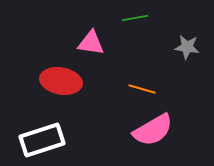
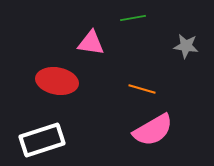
green line: moved 2 px left
gray star: moved 1 px left, 1 px up
red ellipse: moved 4 px left
